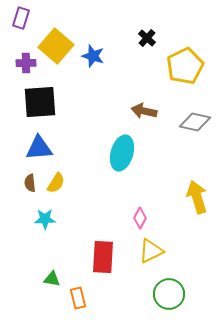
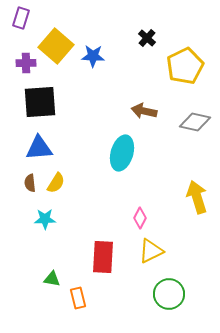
blue star: rotated 15 degrees counterclockwise
